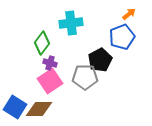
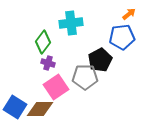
blue pentagon: rotated 15 degrees clockwise
green diamond: moved 1 px right, 1 px up
purple cross: moved 2 px left
pink square: moved 6 px right, 6 px down
brown diamond: moved 1 px right
